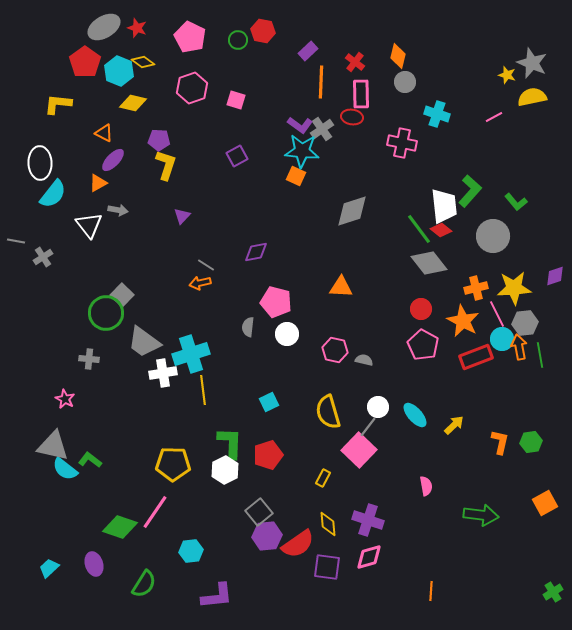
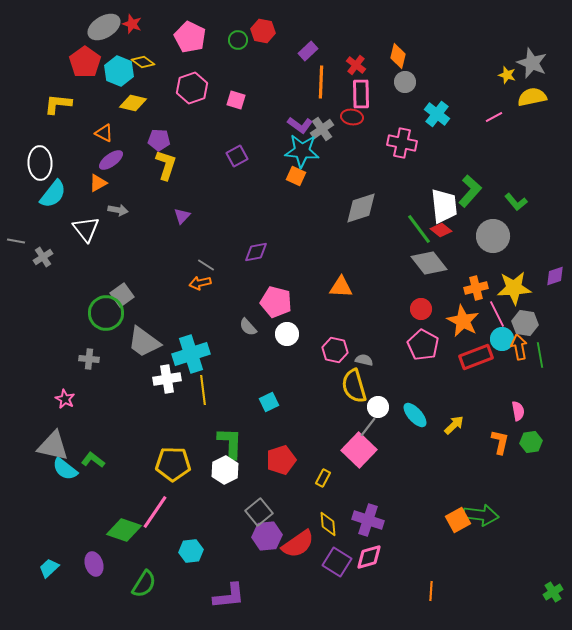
red star at (137, 28): moved 5 px left, 4 px up
red cross at (355, 62): moved 1 px right, 3 px down
cyan cross at (437, 114): rotated 20 degrees clockwise
purple ellipse at (113, 160): moved 2 px left; rotated 10 degrees clockwise
gray diamond at (352, 211): moved 9 px right, 3 px up
white triangle at (89, 225): moved 3 px left, 4 px down
gray square at (122, 295): rotated 10 degrees clockwise
gray hexagon at (525, 323): rotated 15 degrees clockwise
gray semicircle at (248, 327): rotated 48 degrees counterclockwise
white cross at (163, 373): moved 4 px right, 6 px down
yellow semicircle at (328, 412): moved 26 px right, 26 px up
red pentagon at (268, 455): moved 13 px right, 5 px down
green L-shape at (90, 460): moved 3 px right
pink semicircle at (426, 486): moved 92 px right, 75 px up
orange square at (545, 503): moved 87 px left, 17 px down
green diamond at (120, 527): moved 4 px right, 3 px down
purple square at (327, 567): moved 10 px right, 5 px up; rotated 24 degrees clockwise
purple L-shape at (217, 596): moved 12 px right
